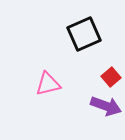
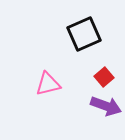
red square: moved 7 px left
